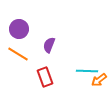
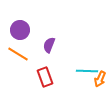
purple circle: moved 1 px right, 1 px down
orange arrow: moved 1 px right, 1 px up; rotated 28 degrees counterclockwise
